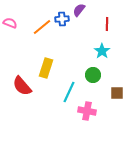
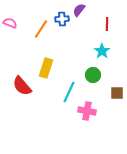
orange line: moved 1 px left, 2 px down; rotated 18 degrees counterclockwise
